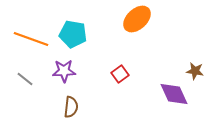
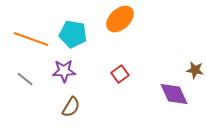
orange ellipse: moved 17 px left
brown star: moved 1 px up
brown semicircle: rotated 25 degrees clockwise
